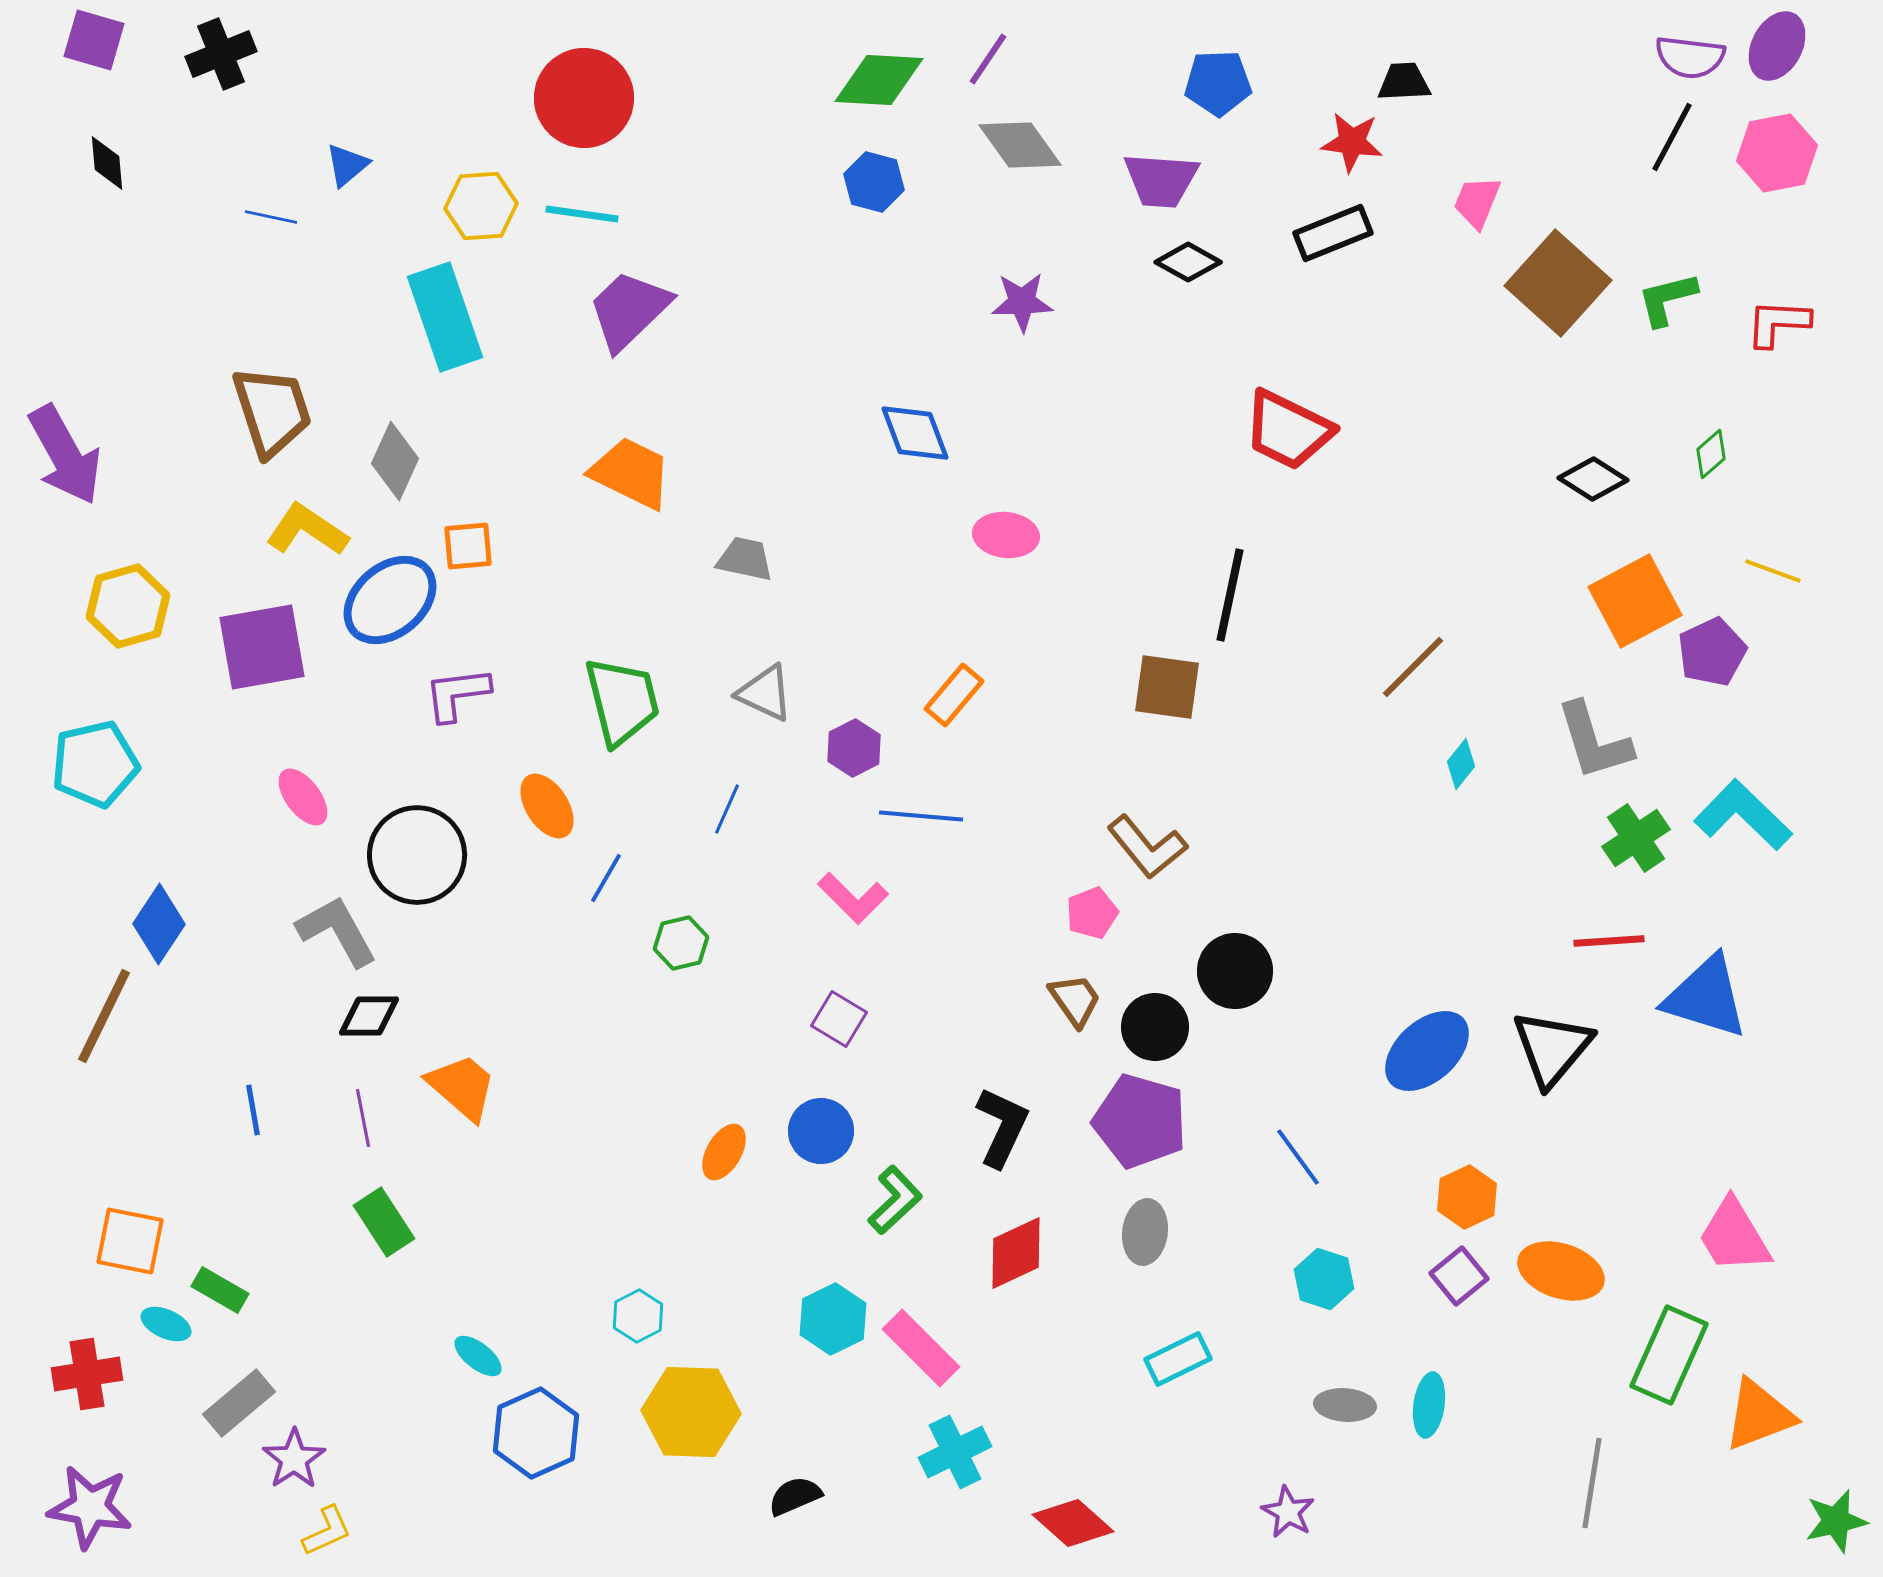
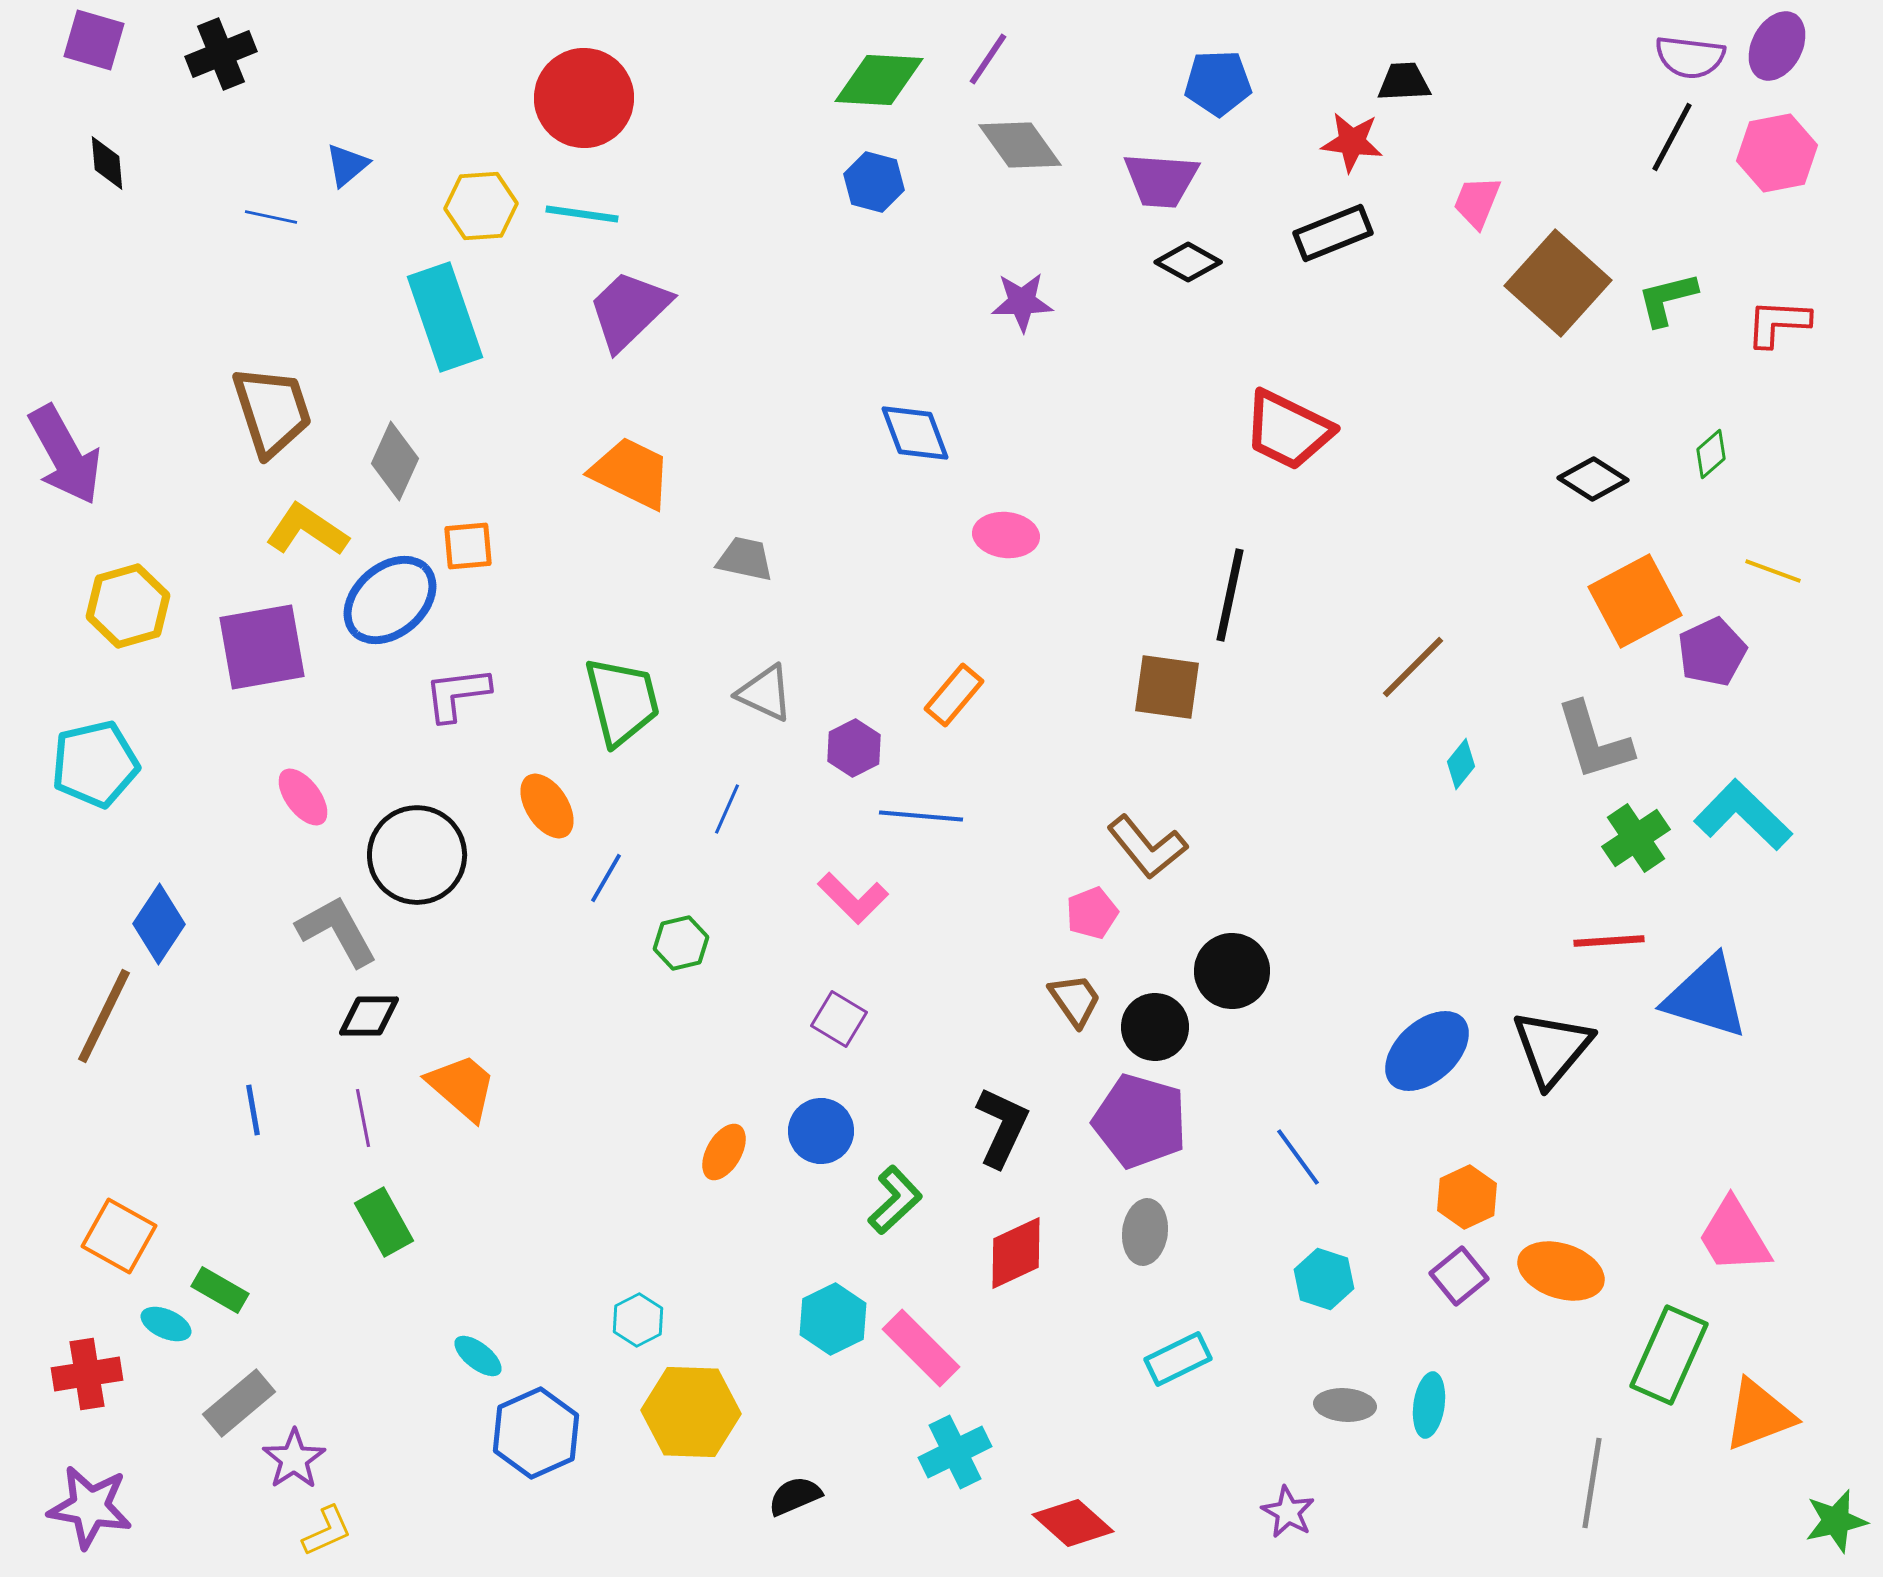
black circle at (1235, 971): moved 3 px left
green rectangle at (384, 1222): rotated 4 degrees clockwise
orange square at (130, 1241): moved 11 px left, 5 px up; rotated 18 degrees clockwise
cyan hexagon at (638, 1316): moved 4 px down
